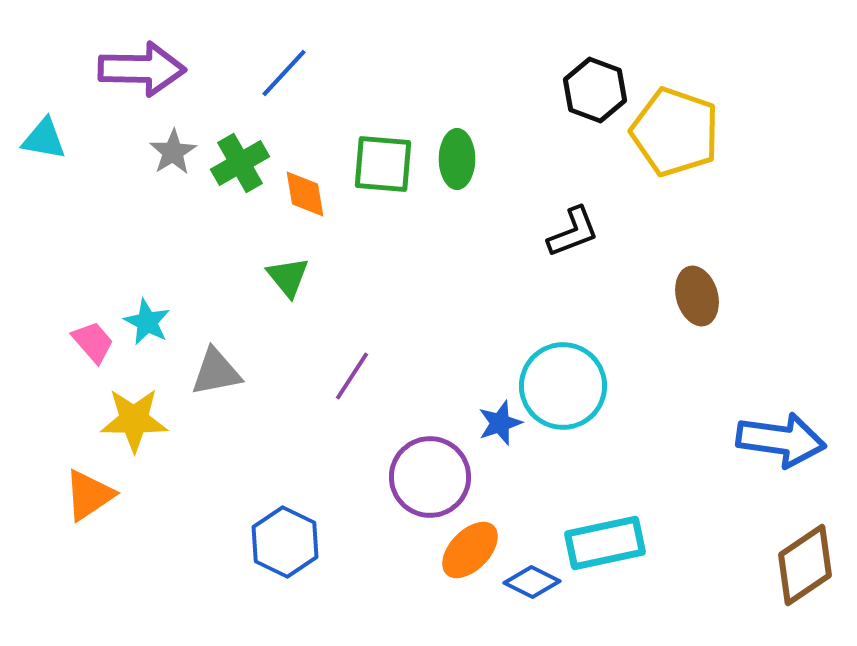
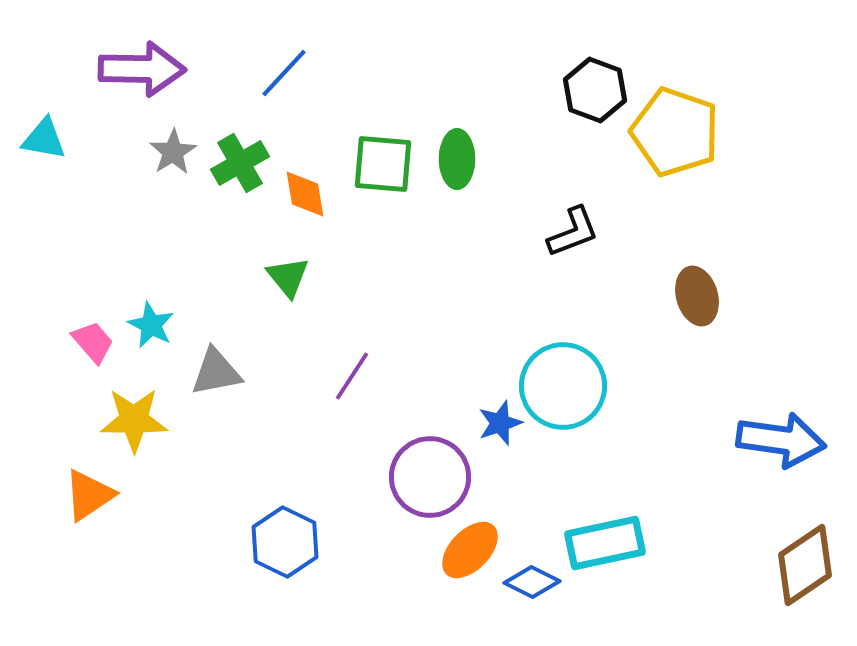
cyan star: moved 4 px right, 3 px down
